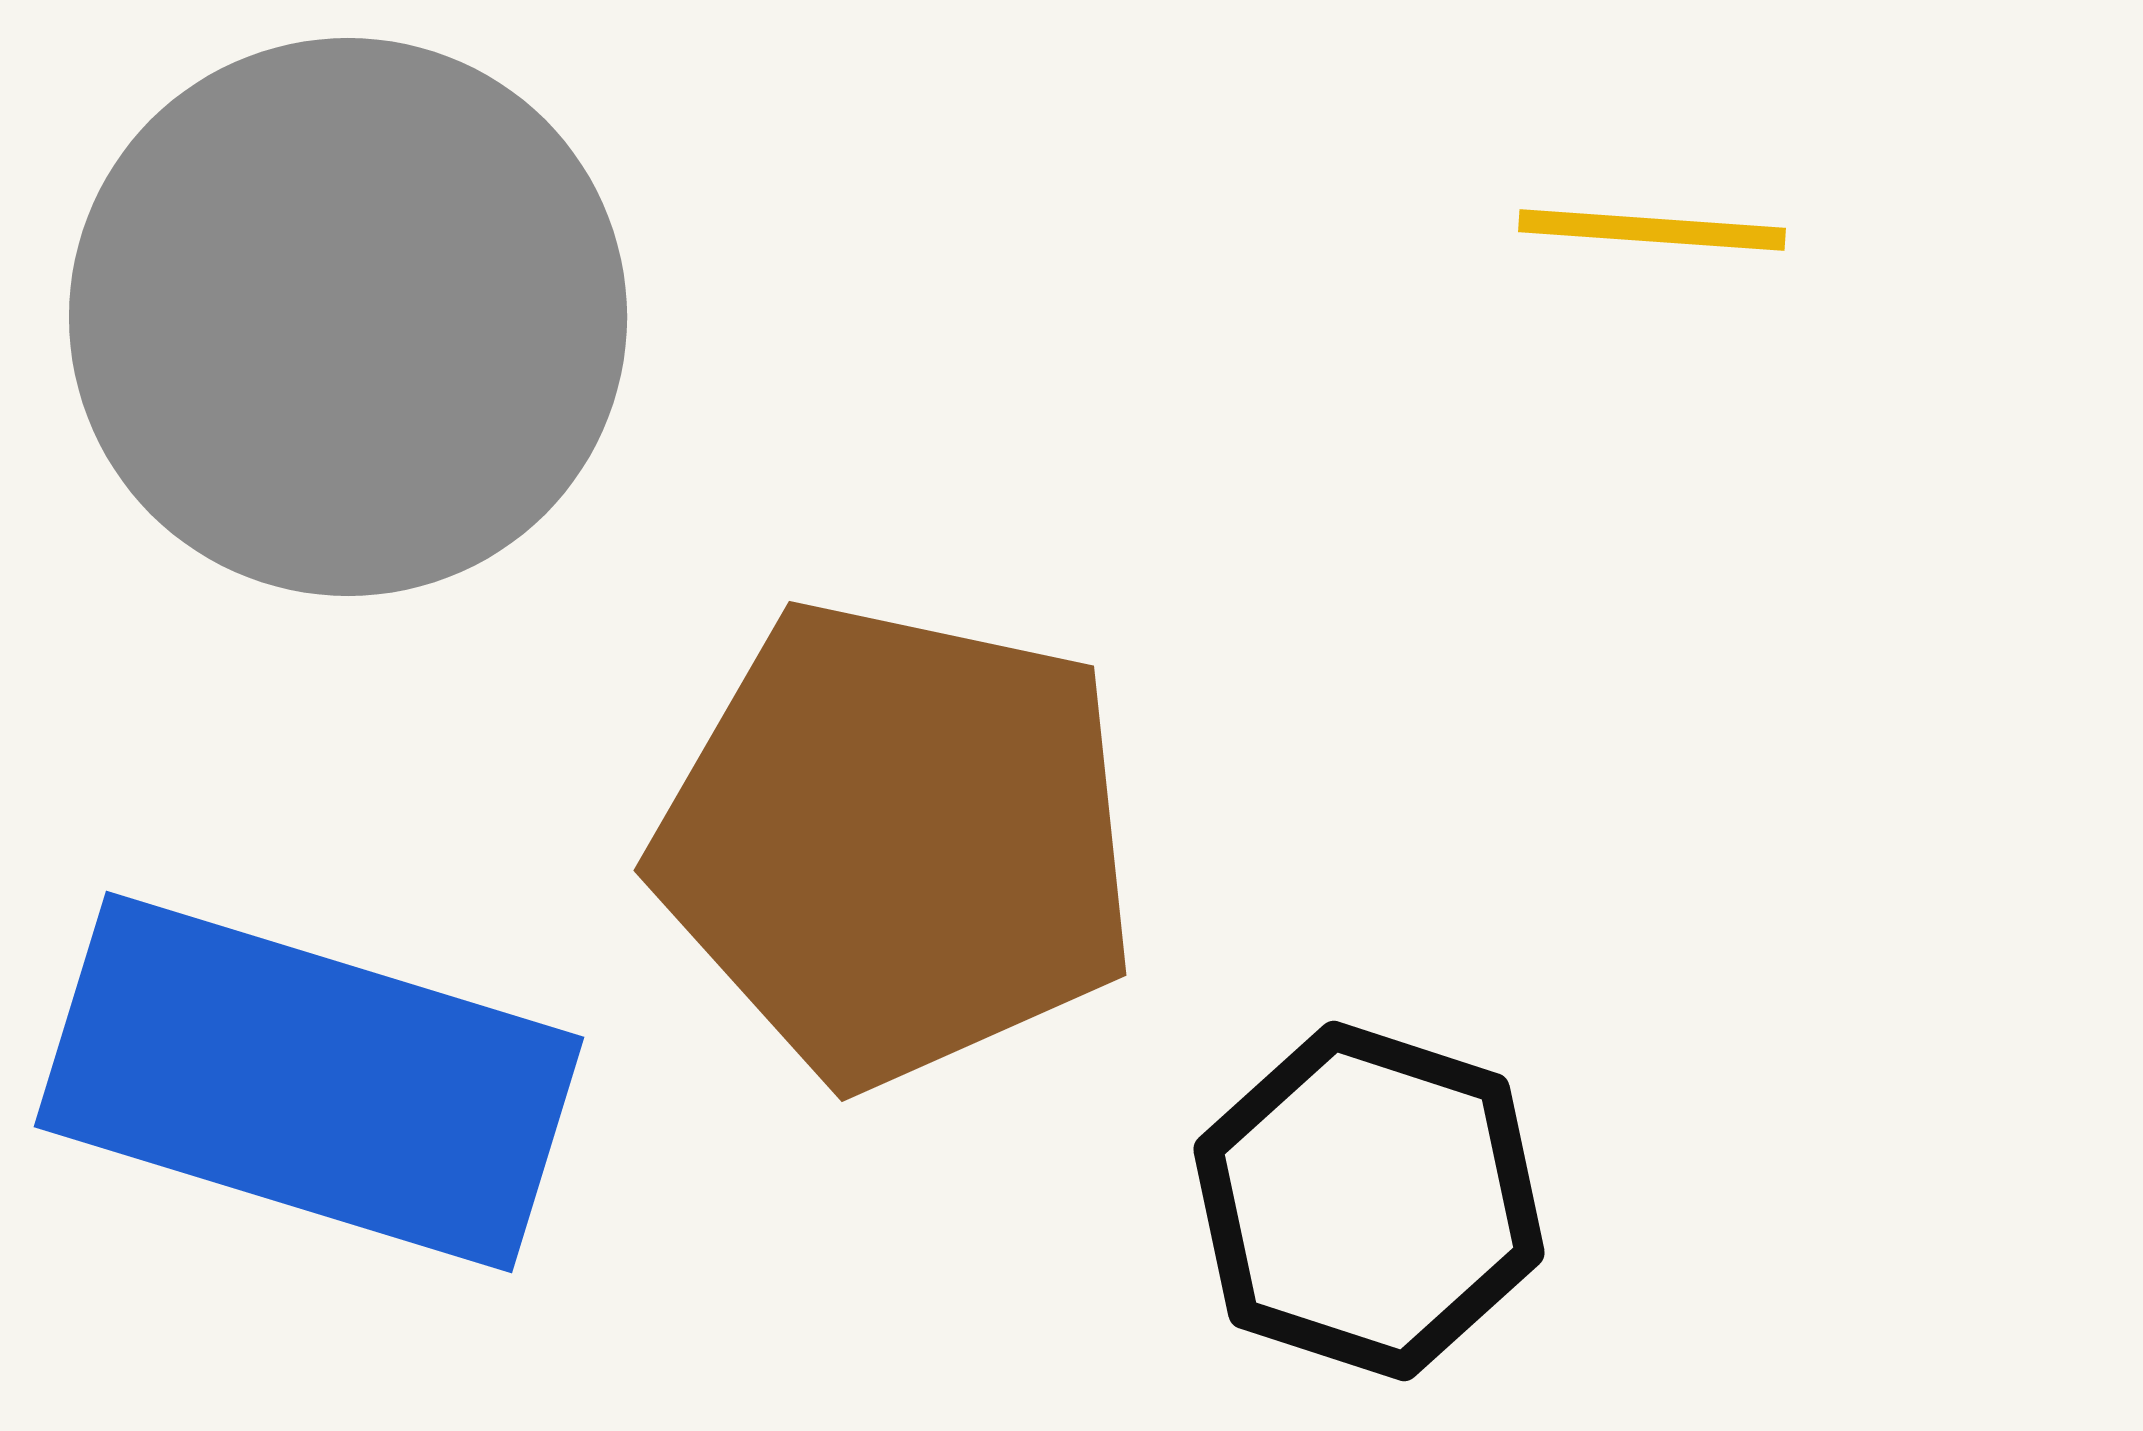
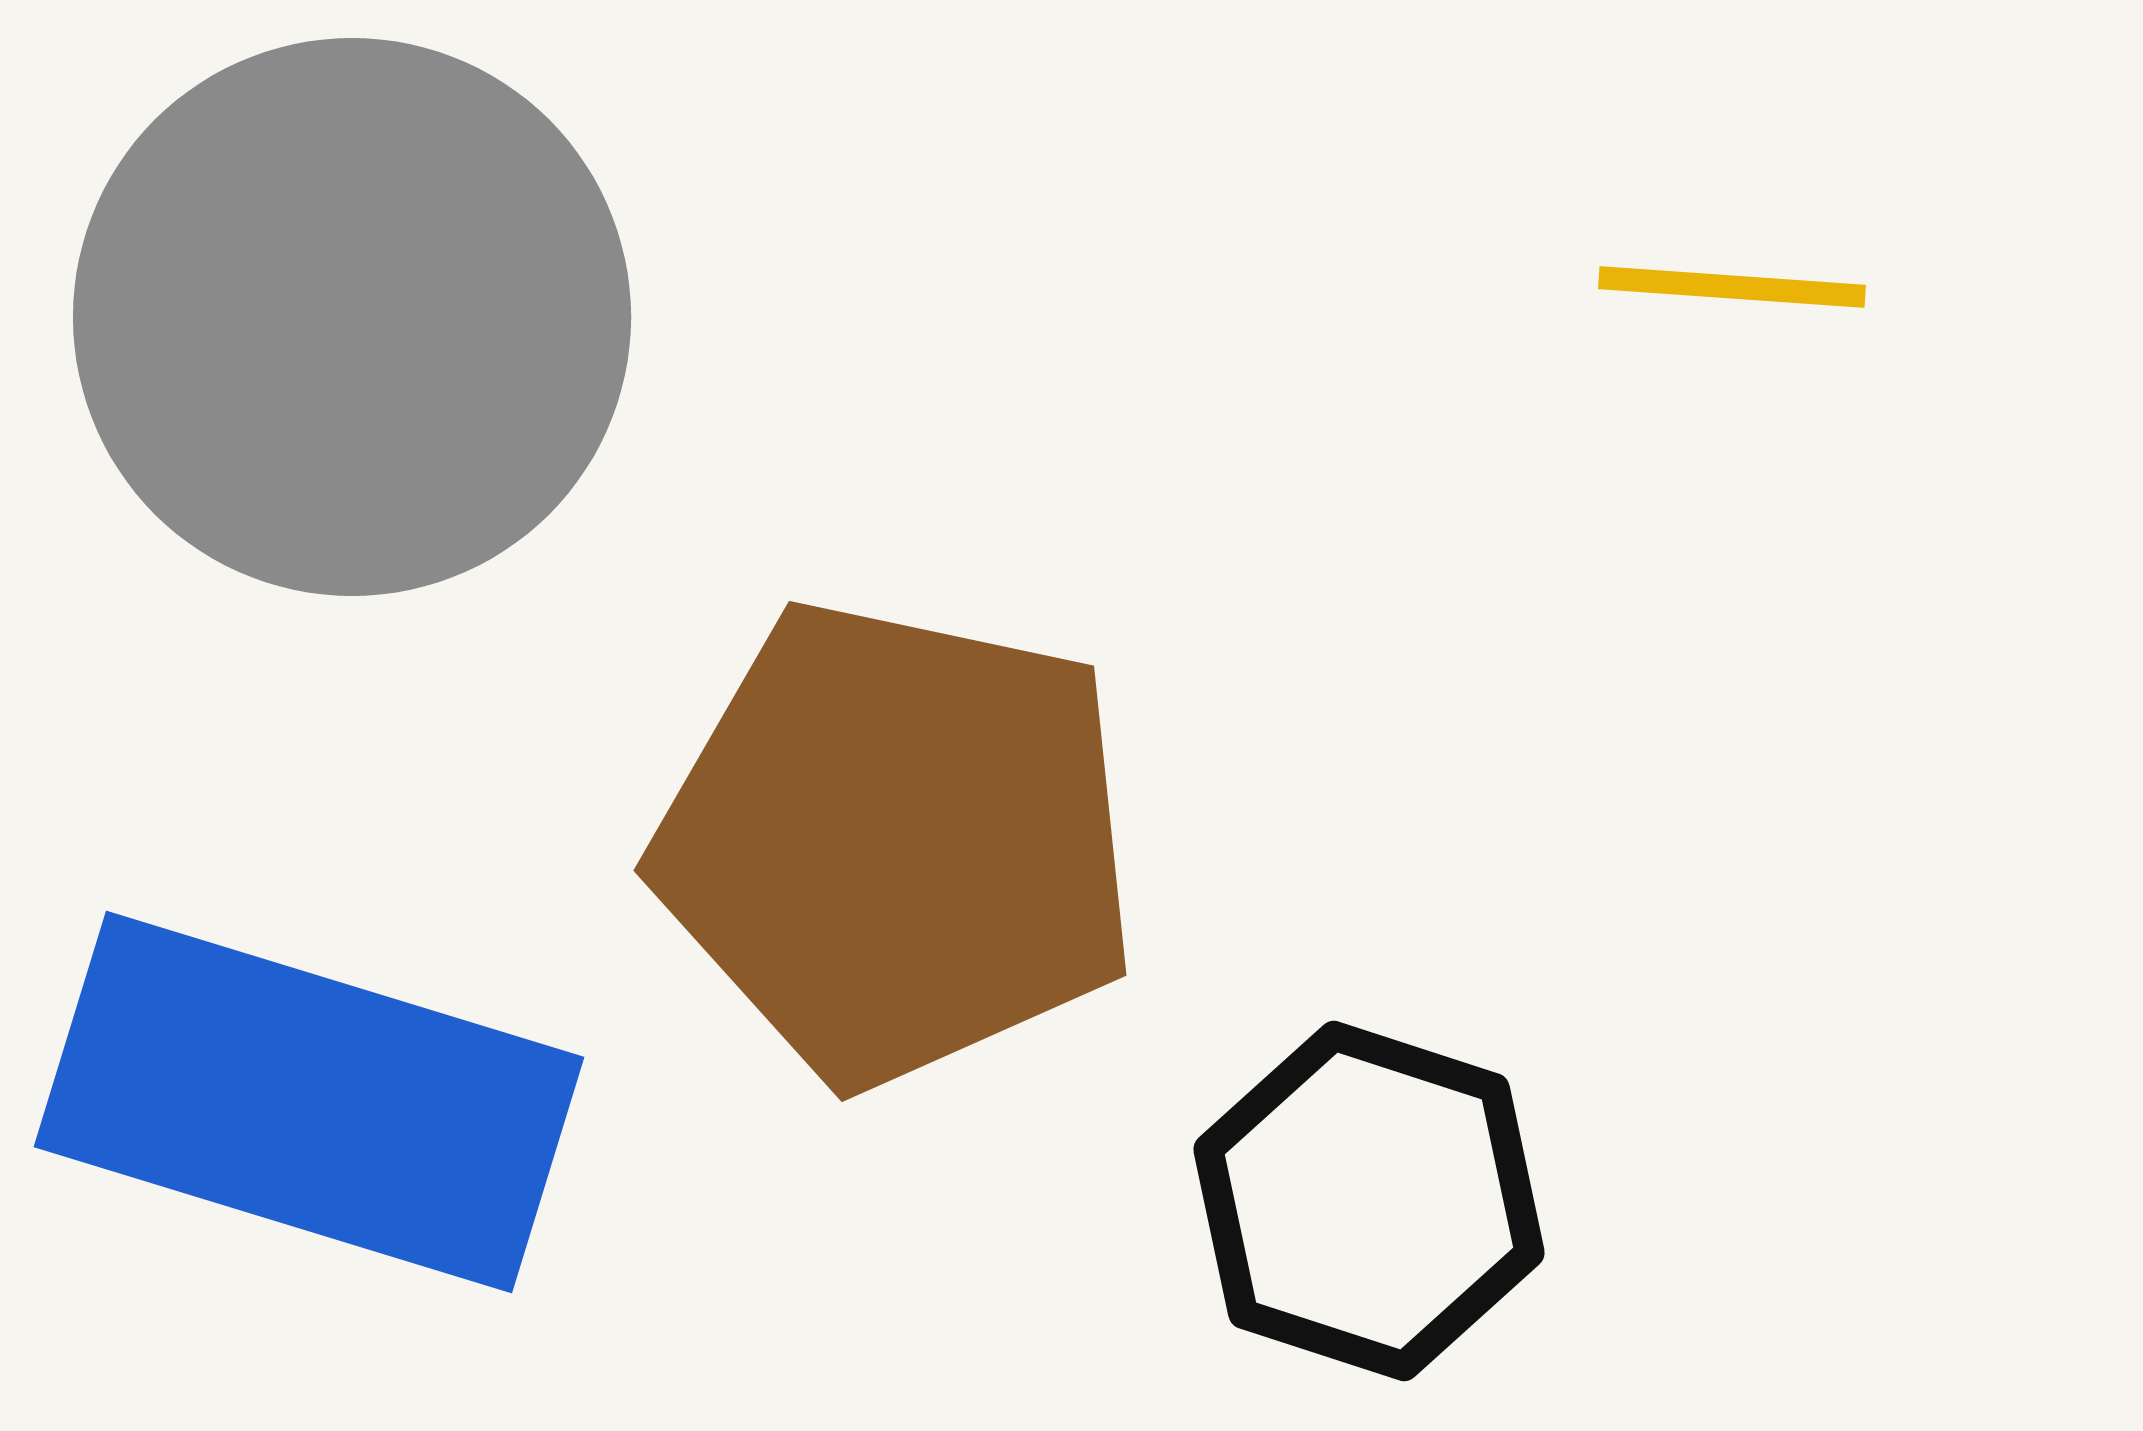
yellow line: moved 80 px right, 57 px down
gray circle: moved 4 px right
blue rectangle: moved 20 px down
